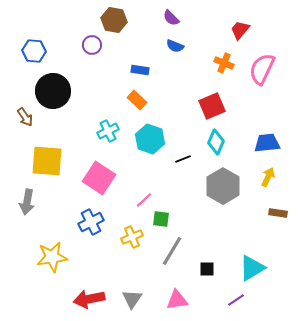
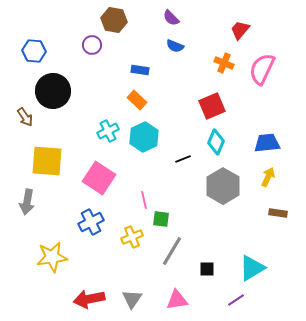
cyan hexagon: moved 6 px left, 2 px up; rotated 16 degrees clockwise
pink line: rotated 60 degrees counterclockwise
